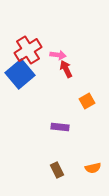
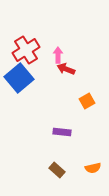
red cross: moved 2 px left
pink arrow: rotated 98 degrees counterclockwise
red arrow: rotated 42 degrees counterclockwise
blue square: moved 1 px left, 4 px down
purple rectangle: moved 2 px right, 5 px down
brown rectangle: rotated 21 degrees counterclockwise
